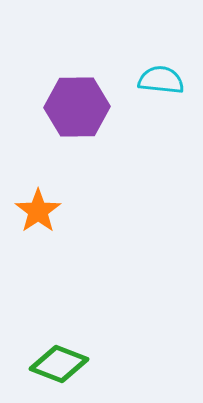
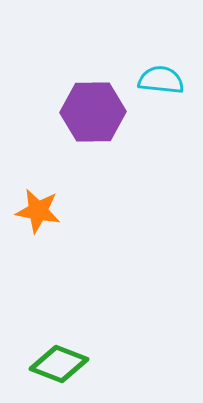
purple hexagon: moved 16 px right, 5 px down
orange star: rotated 27 degrees counterclockwise
